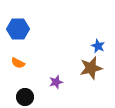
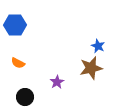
blue hexagon: moved 3 px left, 4 px up
purple star: moved 1 px right; rotated 16 degrees counterclockwise
